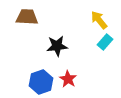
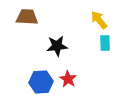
cyan rectangle: moved 1 px down; rotated 42 degrees counterclockwise
blue hexagon: rotated 15 degrees clockwise
